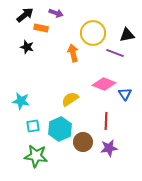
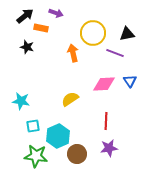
black arrow: moved 1 px down
black triangle: moved 1 px up
pink diamond: rotated 25 degrees counterclockwise
blue triangle: moved 5 px right, 13 px up
cyan hexagon: moved 2 px left, 7 px down
brown circle: moved 6 px left, 12 px down
